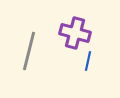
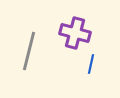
blue line: moved 3 px right, 3 px down
